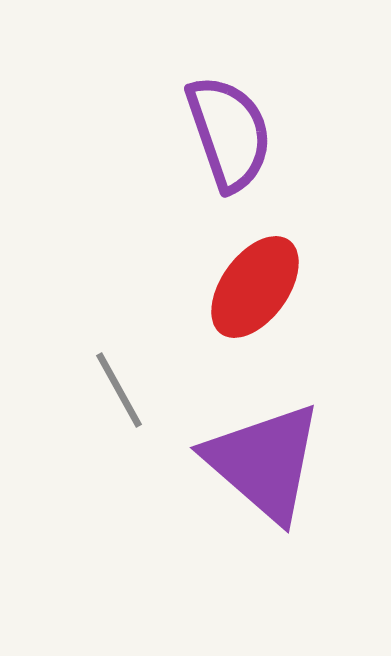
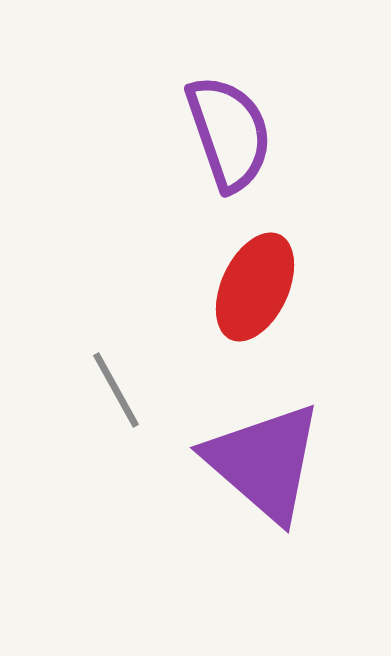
red ellipse: rotated 11 degrees counterclockwise
gray line: moved 3 px left
